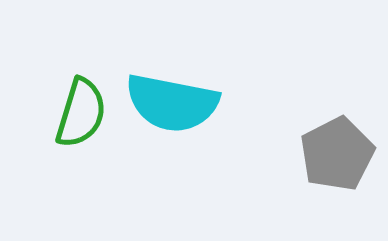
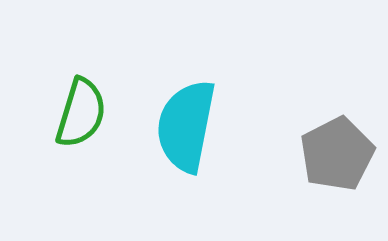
cyan semicircle: moved 14 px right, 23 px down; rotated 90 degrees clockwise
